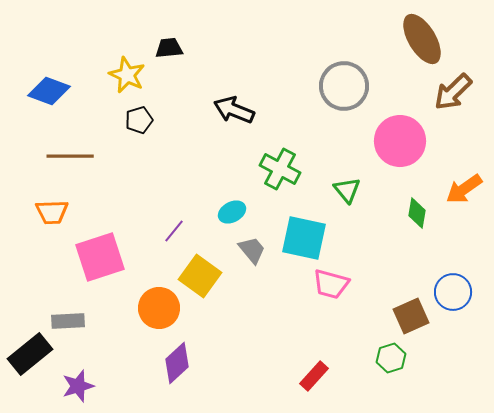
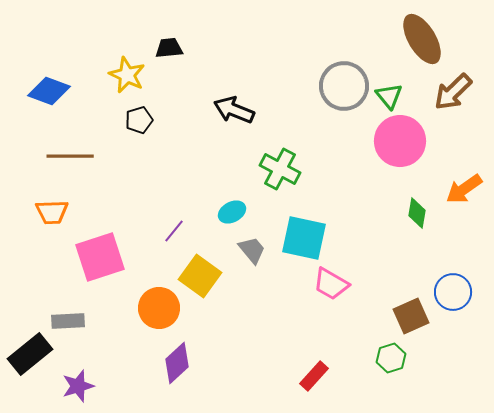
green triangle: moved 42 px right, 94 px up
pink trapezoid: rotated 15 degrees clockwise
